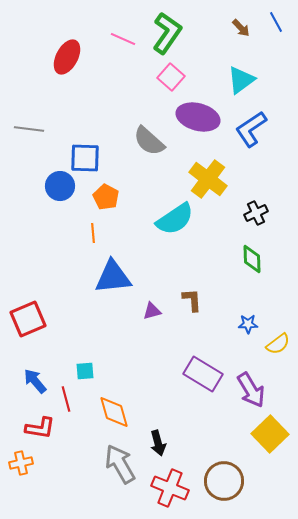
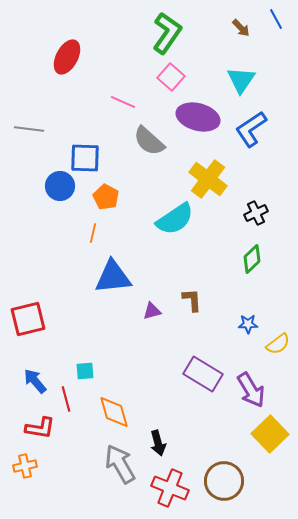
blue line: moved 3 px up
pink line: moved 63 px down
cyan triangle: rotated 20 degrees counterclockwise
orange line: rotated 18 degrees clockwise
green diamond: rotated 48 degrees clockwise
red square: rotated 9 degrees clockwise
orange cross: moved 4 px right, 3 px down
